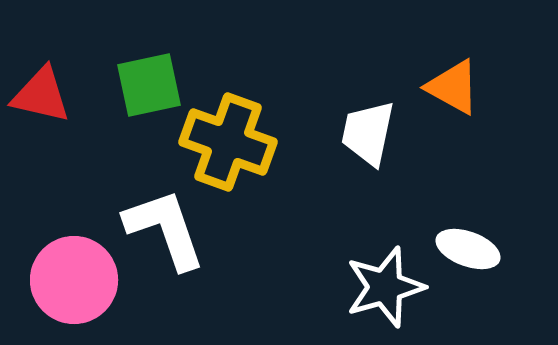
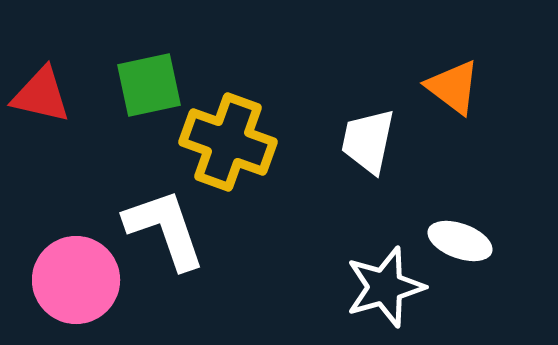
orange triangle: rotated 8 degrees clockwise
white trapezoid: moved 8 px down
white ellipse: moved 8 px left, 8 px up
pink circle: moved 2 px right
